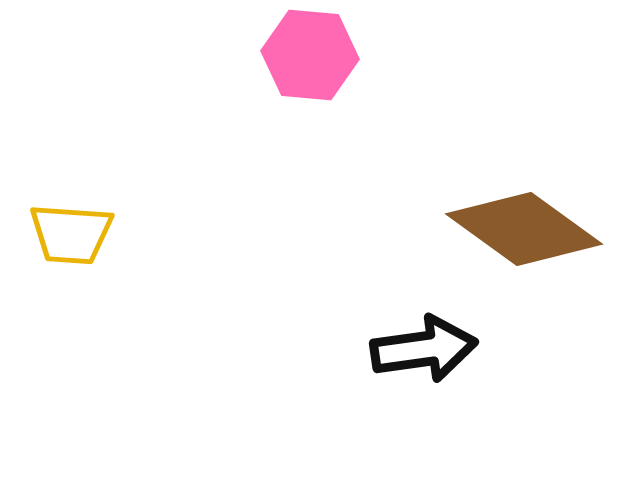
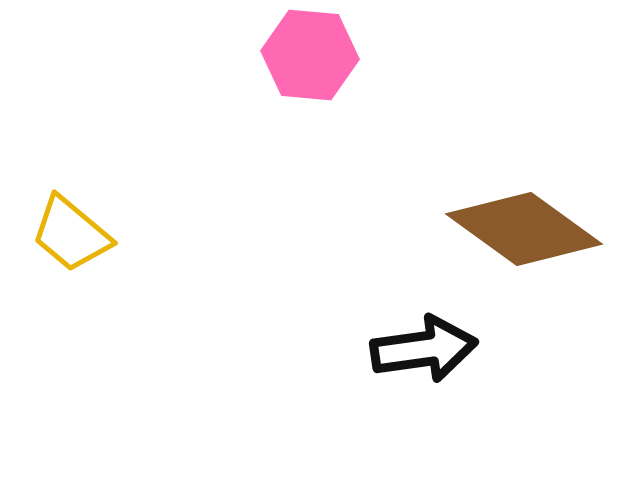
yellow trapezoid: rotated 36 degrees clockwise
